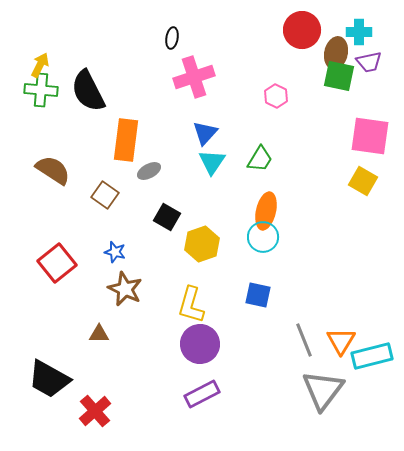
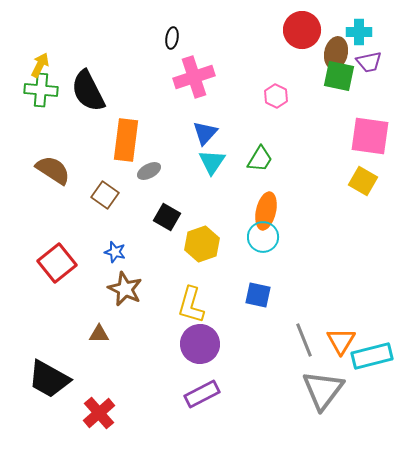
red cross: moved 4 px right, 2 px down
